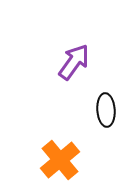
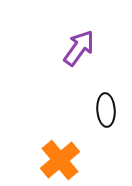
purple arrow: moved 5 px right, 14 px up
